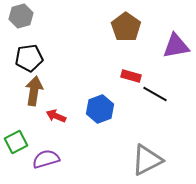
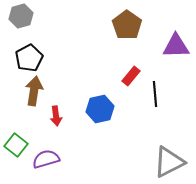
brown pentagon: moved 1 px right, 2 px up
purple triangle: rotated 8 degrees clockwise
black pentagon: rotated 20 degrees counterclockwise
red rectangle: rotated 66 degrees counterclockwise
black line: rotated 55 degrees clockwise
blue hexagon: rotated 8 degrees clockwise
red arrow: rotated 120 degrees counterclockwise
green square: moved 3 px down; rotated 25 degrees counterclockwise
gray triangle: moved 22 px right, 2 px down
